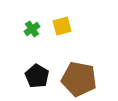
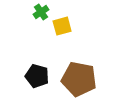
green cross: moved 9 px right, 17 px up
black pentagon: rotated 15 degrees counterclockwise
